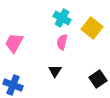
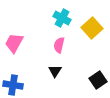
yellow square: rotated 10 degrees clockwise
pink semicircle: moved 3 px left, 3 px down
black square: moved 1 px down
blue cross: rotated 12 degrees counterclockwise
